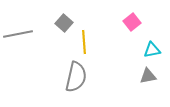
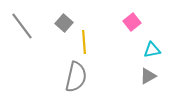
gray line: moved 4 px right, 8 px up; rotated 64 degrees clockwise
gray triangle: rotated 18 degrees counterclockwise
